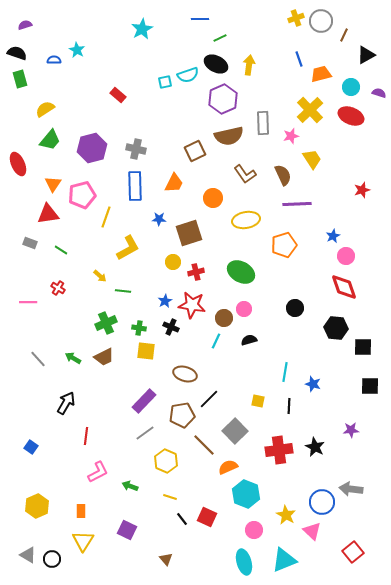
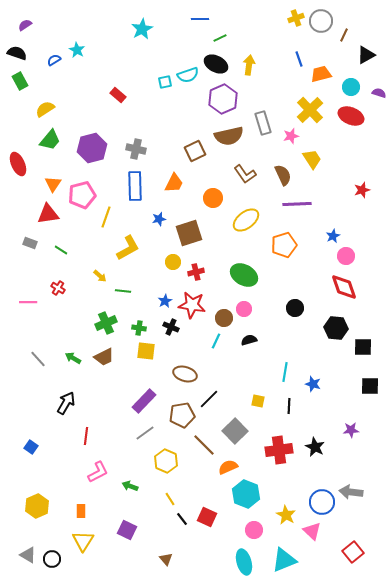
purple semicircle at (25, 25): rotated 16 degrees counterclockwise
blue semicircle at (54, 60): rotated 32 degrees counterclockwise
green rectangle at (20, 79): moved 2 px down; rotated 12 degrees counterclockwise
gray rectangle at (263, 123): rotated 15 degrees counterclockwise
blue star at (159, 219): rotated 16 degrees counterclockwise
yellow ellipse at (246, 220): rotated 28 degrees counterclockwise
green ellipse at (241, 272): moved 3 px right, 3 px down
gray arrow at (351, 489): moved 3 px down
yellow line at (170, 497): moved 2 px down; rotated 40 degrees clockwise
